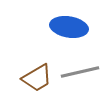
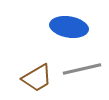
gray line: moved 2 px right, 3 px up
